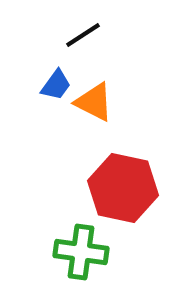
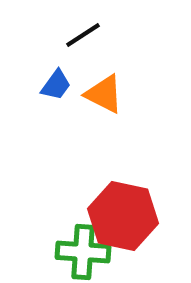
orange triangle: moved 10 px right, 8 px up
red hexagon: moved 28 px down
green cross: moved 2 px right; rotated 4 degrees counterclockwise
